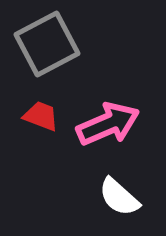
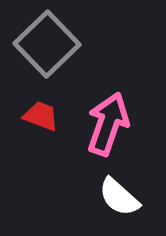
gray square: rotated 16 degrees counterclockwise
pink arrow: rotated 48 degrees counterclockwise
